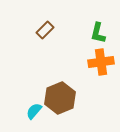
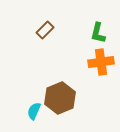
cyan semicircle: rotated 18 degrees counterclockwise
